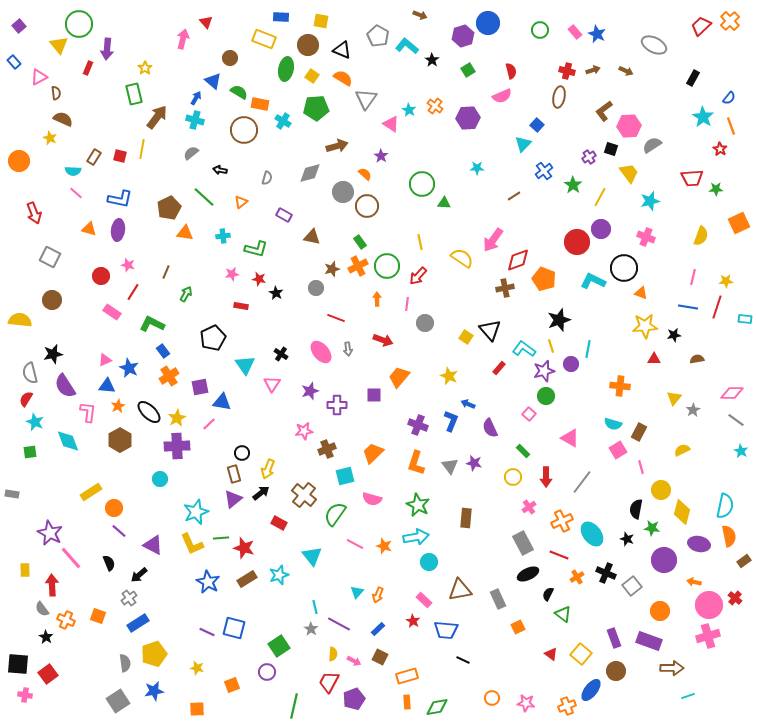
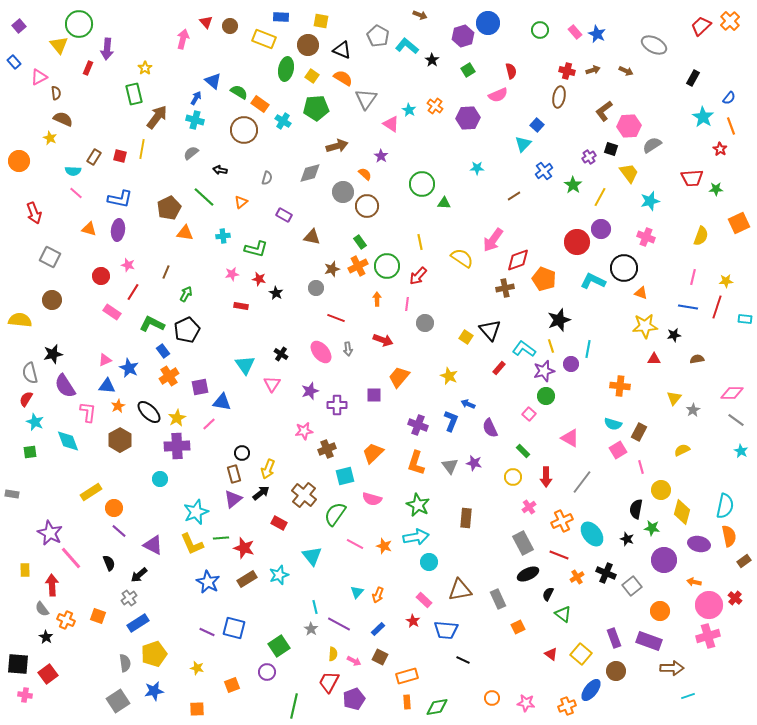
brown circle at (230, 58): moved 32 px up
pink semicircle at (502, 96): moved 4 px left, 1 px up
orange rectangle at (260, 104): rotated 24 degrees clockwise
black pentagon at (213, 338): moved 26 px left, 8 px up
